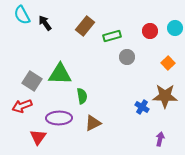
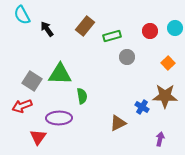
black arrow: moved 2 px right, 6 px down
brown triangle: moved 25 px right
